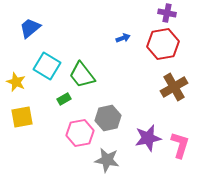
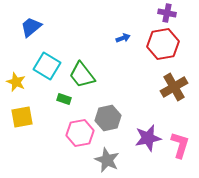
blue trapezoid: moved 1 px right, 1 px up
green rectangle: rotated 48 degrees clockwise
gray star: rotated 15 degrees clockwise
